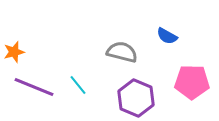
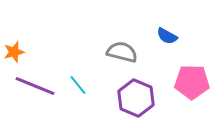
purple line: moved 1 px right, 1 px up
